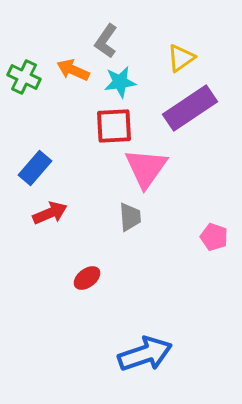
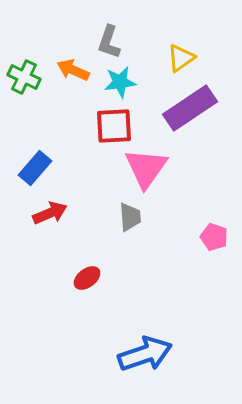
gray L-shape: moved 3 px right, 1 px down; rotated 16 degrees counterclockwise
